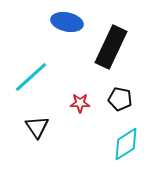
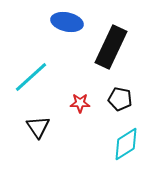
black triangle: moved 1 px right
